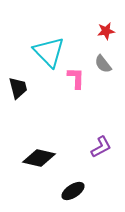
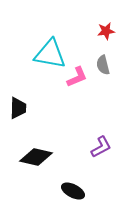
cyan triangle: moved 1 px right, 2 px down; rotated 36 degrees counterclockwise
gray semicircle: moved 1 px down; rotated 24 degrees clockwise
pink L-shape: moved 1 px right, 1 px up; rotated 65 degrees clockwise
black trapezoid: moved 20 px down; rotated 15 degrees clockwise
black diamond: moved 3 px left, 1 px up
black ellipse: rotated 60 degrees clockwise
